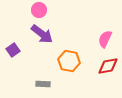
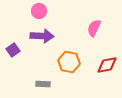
pink circle: moved 1 px down
purple arrow: moved 2 px down; rotated 35 degrees counterclockwise
pink semicircle: moved 11 px left, 11 px up
orange hexagon: moved 1 px down
red diamond: moved 1 px left, 1 px up
